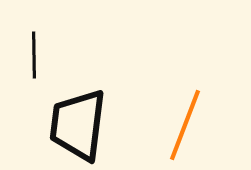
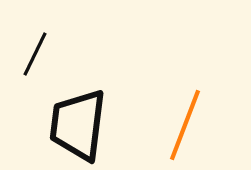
black line: moved 1 px right, 1 px up; rotated 27 degrees clockwise
